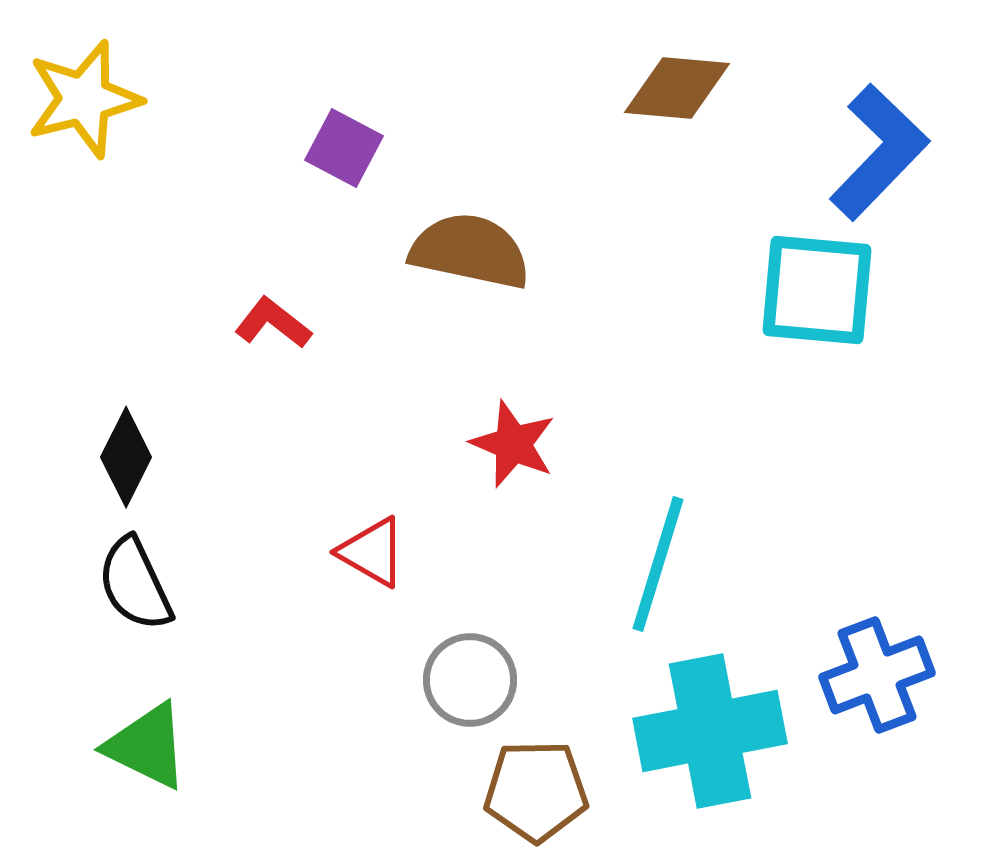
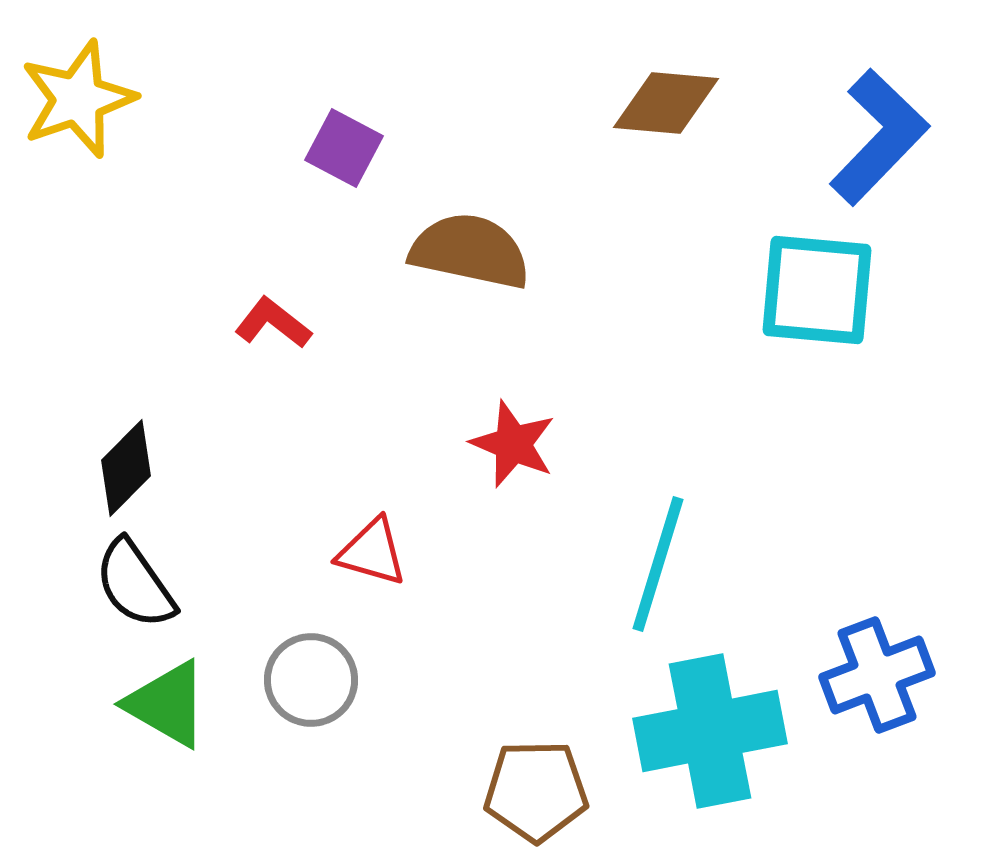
brown diamond: moved 11 px left, 15 px down
yellow star: moved 6 px left; rotated 5 degrees counterclockwise
blue L-shape: moved 15 px up
black diamond: moved 11 px down; rotated 18 degrees clockwise
red triangle: rotated 14 degrees counterclockwise
black semicircle: rotated 10 degrees counterclockwise
gray circle: moved 159 px left
green triangle: moved 20 px right, 42 px up; rotated 4 degrees clockwise
